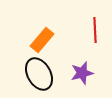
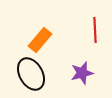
orange rectangle: moved 2 px left
black ellipse: moved 8 px left
